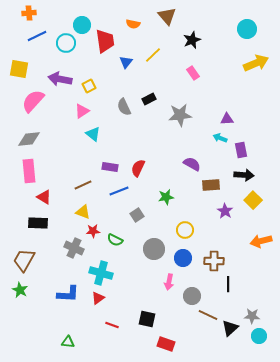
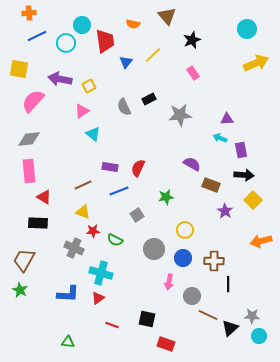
brown rectangle at (211, 185): rotated 24 degrees clockwise
